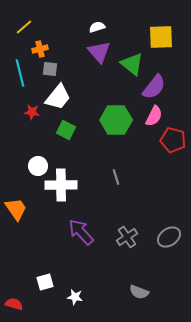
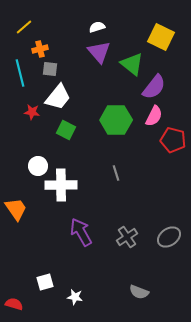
yellow square: rotated 28 degrees clockwise
gray line: moved 4 px up
purple arrow: rotated 12 degrees clockwise
